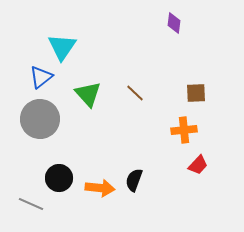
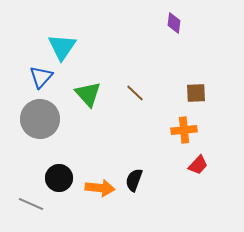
blue triangle: rotated 10 degrees counterclockwise
